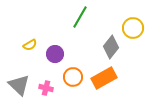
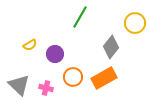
yellow circle: moved 2 px right, 5 px up
